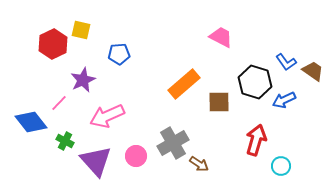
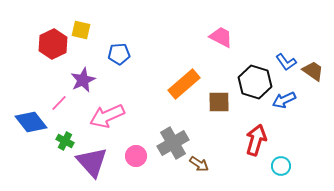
purple triangle: moved 4 px left, 1 px down
